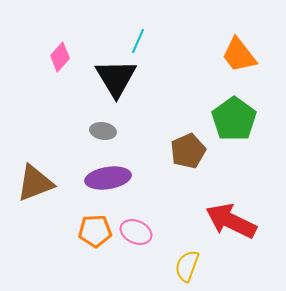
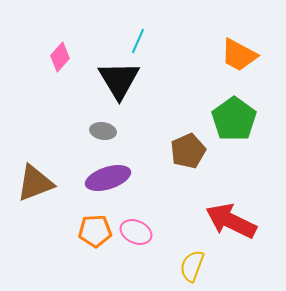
orange trapezoid: rotated 24 degrees counterclockwise
black triangle: moved 3 px right, 2 px down
purple ellipse: rotated 9 degrees counterclockwise
yellow semicircle: moved 5 px right
